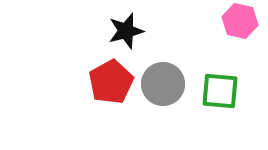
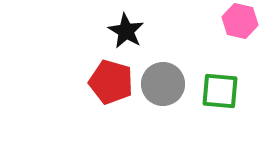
black star: rotated 27 degrees counterclockwise
red pentagon: rotated 27 degrees counterclockwise
